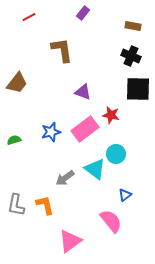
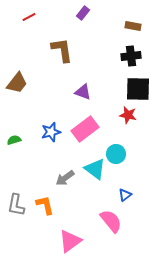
black cross: rotated 30 degrees counterclockwise
red star: moved 17 px right
